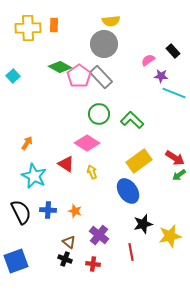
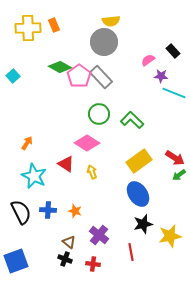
orange rectangle: rotated 24 degrees counterclockwise
gray circle: moved 2 px up
blue ellipse: moved 10 px right, 3 px down
